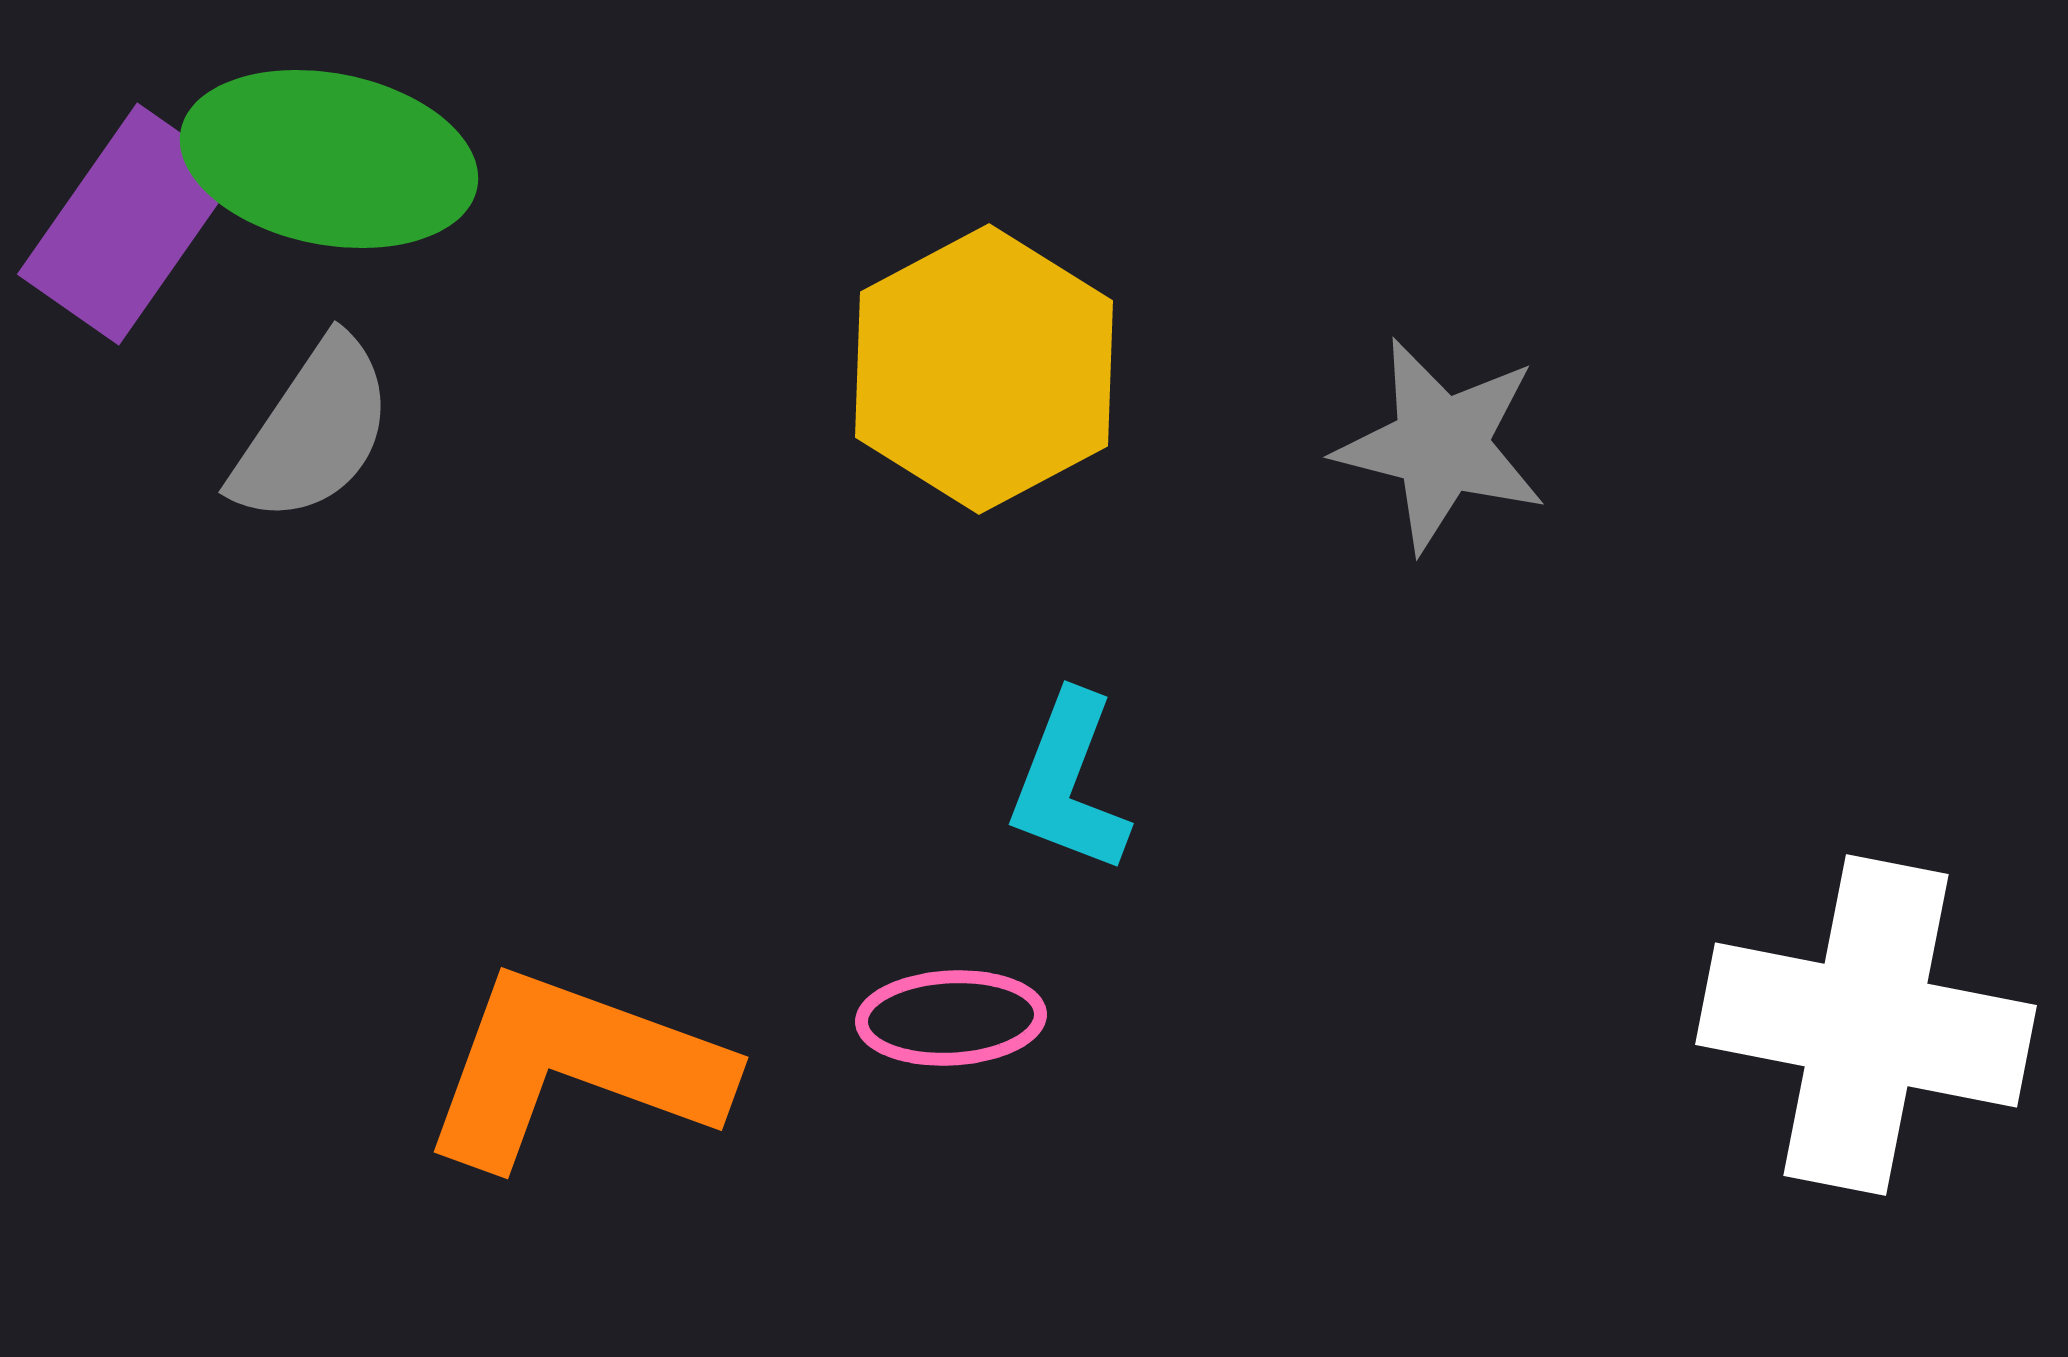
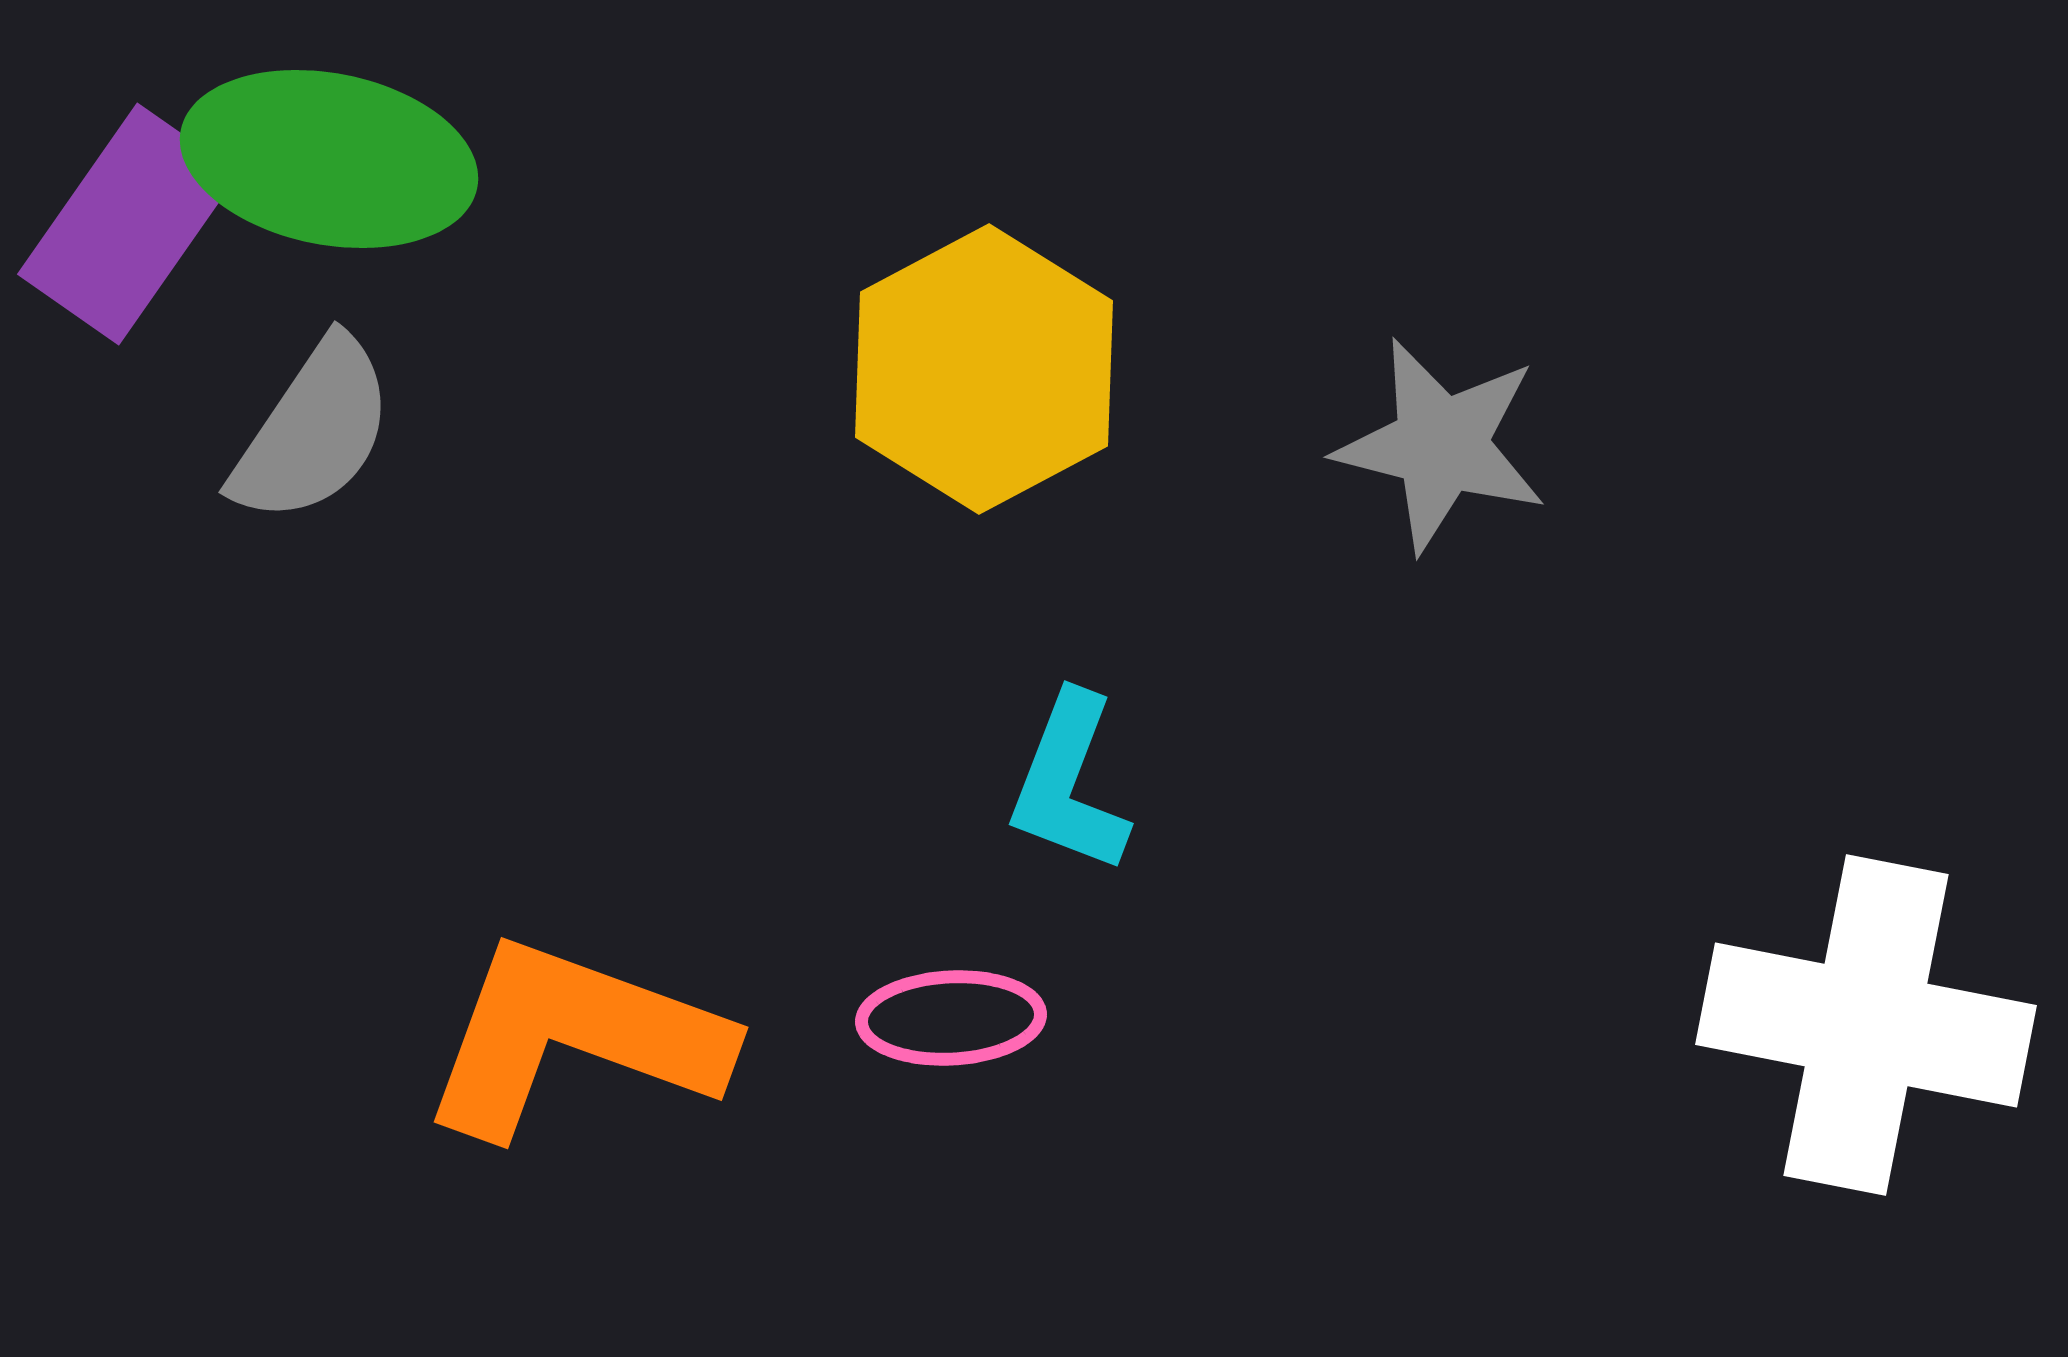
orange L-shape: moved 30 px up
